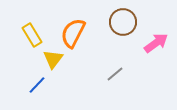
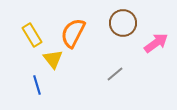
brown circle: moved 1 px down
yellow triangle: rotated 15 degrees counterclockwise
blue line: rotated 60 degrees counterclockwise
